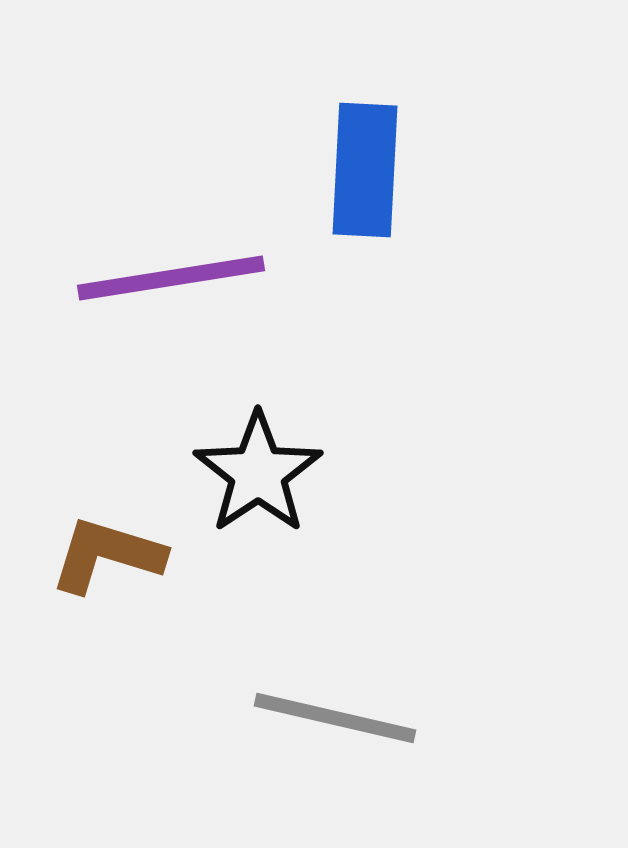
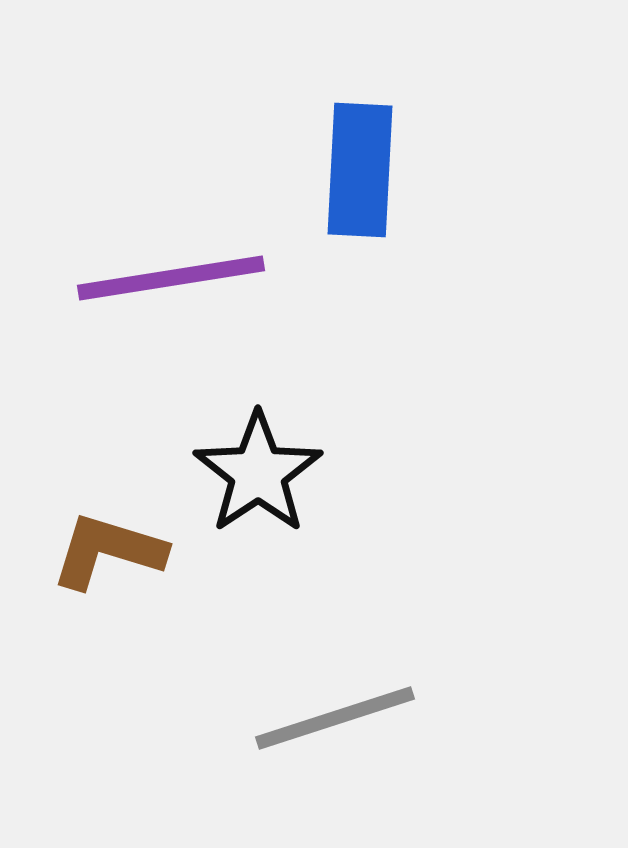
blue rectangle: moved 5 px left
brown L-shape: moved 1 px right, 4 px up
gray line: rotated 31 degrees counterclockwise
